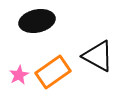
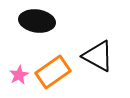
black ellipse: rotated 20 degrees clockwise
